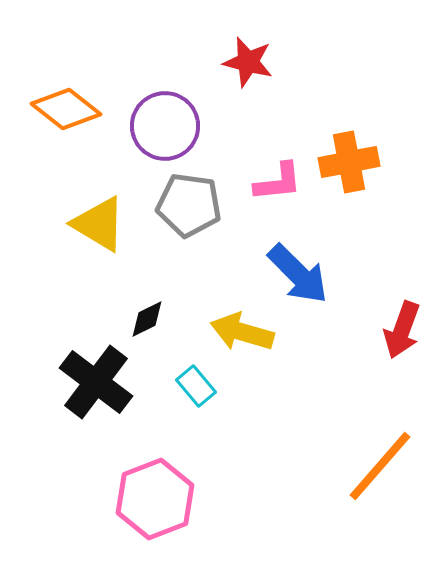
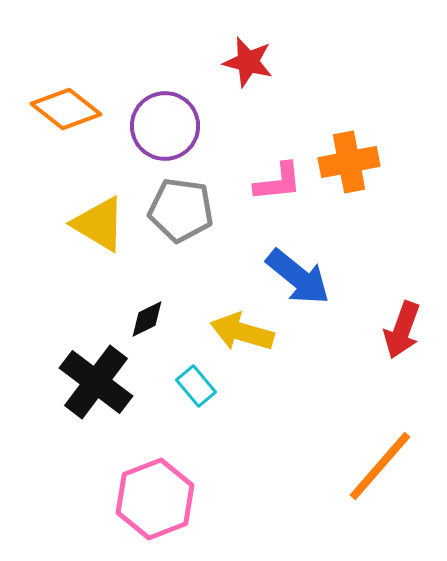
gray pentagon: moved 8 px left, 5 px down
blue arrow: moved 3 px down; rotated 6 degrees counterclockwise
